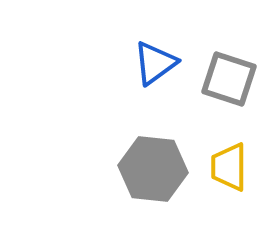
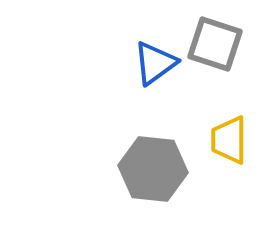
gray square: moved 14 px left, 35 px up
yellow trapezoid: moved 27 px up
